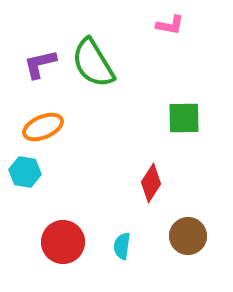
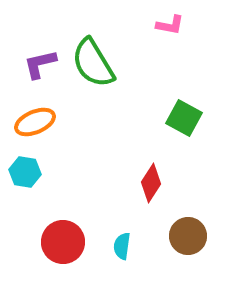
green square: rotated 30 degrees clockwise
orange ellipse: moved 8 px left, 5 px up
